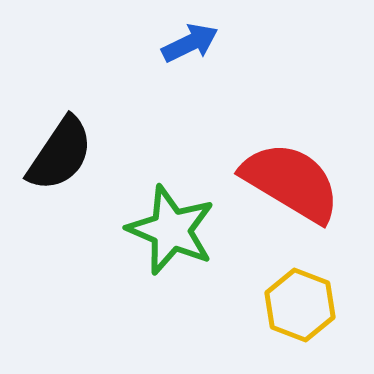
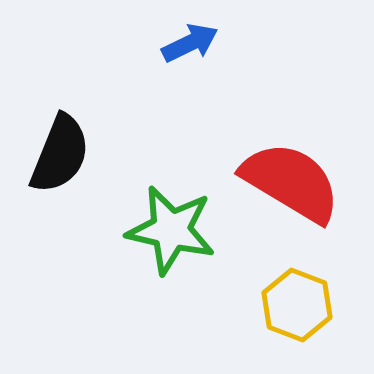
black semicircle: rotated 12 degrees counterclockwise
green star: rotated 10 degrees counterclockwise
yellow hexagon: moved 3 px left
